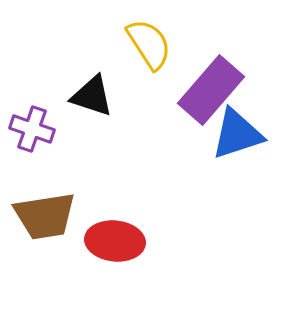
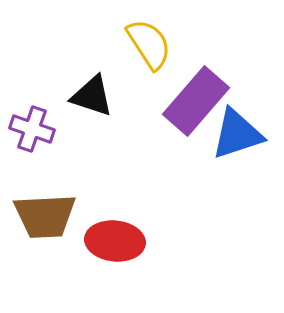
purple rectangle: moved 15 px left, 11 px down
brown trapezoid: rotated 6 degrees clockwise
